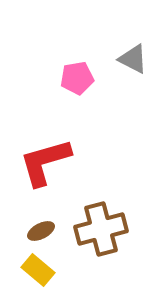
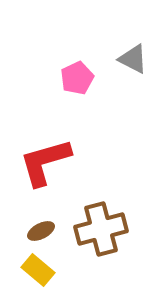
pink pentagon: rotated 16 degrees counterclockwise
